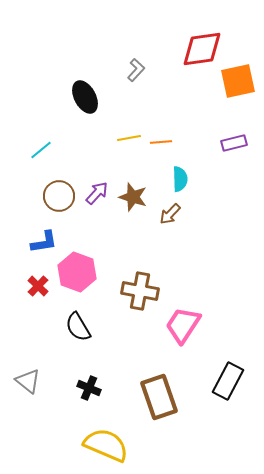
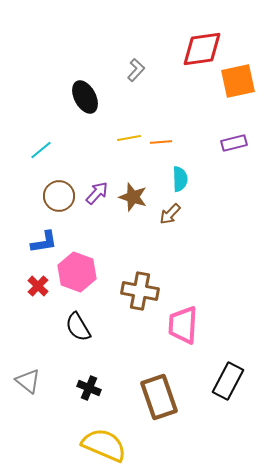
pink trapezoid: rotated 30 degrees counterclockwise
yellow semicircle: moved 2 px left
